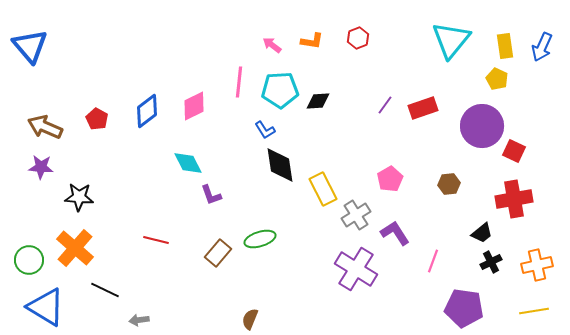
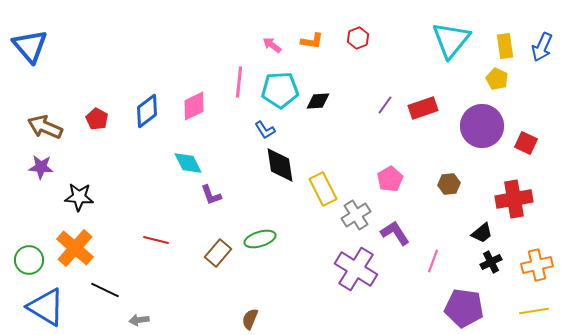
red square at (514, 151): moved 12 px right, 8 px up
